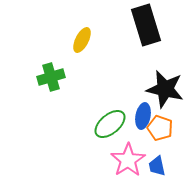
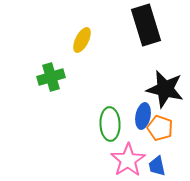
green ellipse: rotated 52 degrees counterclockwise
